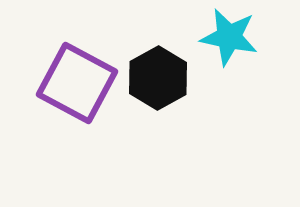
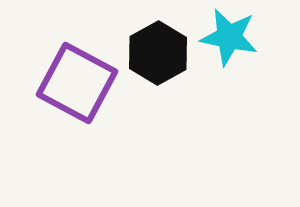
black hexagon: moved 25 px up
